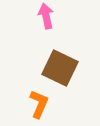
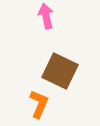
brown square: moved 3 px down
